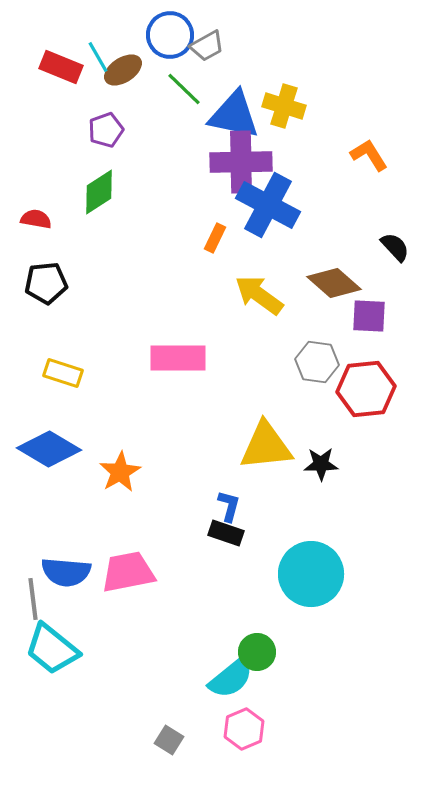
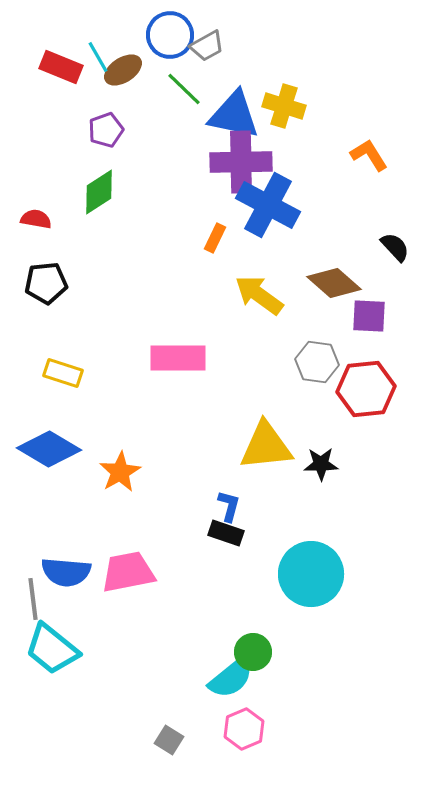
green circle: moved 4 px left
